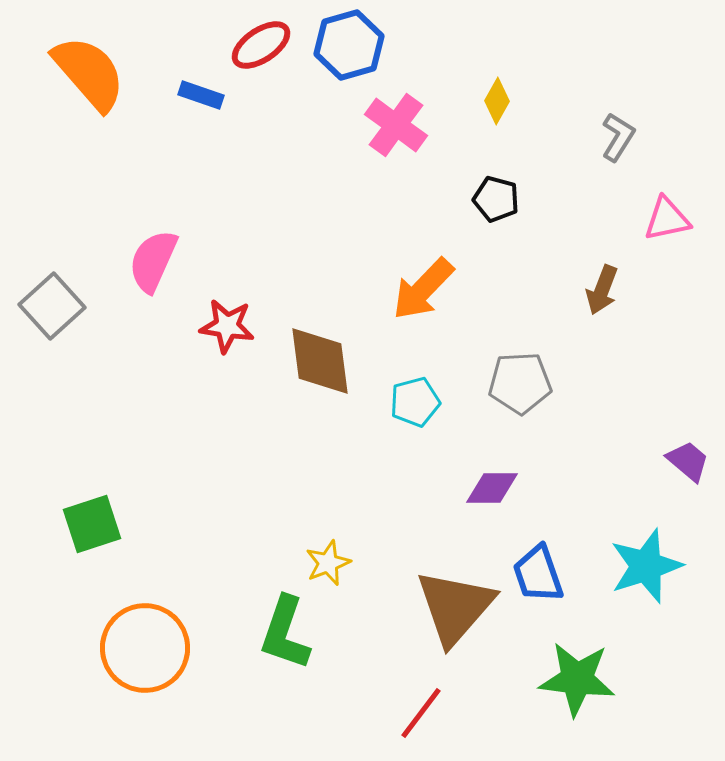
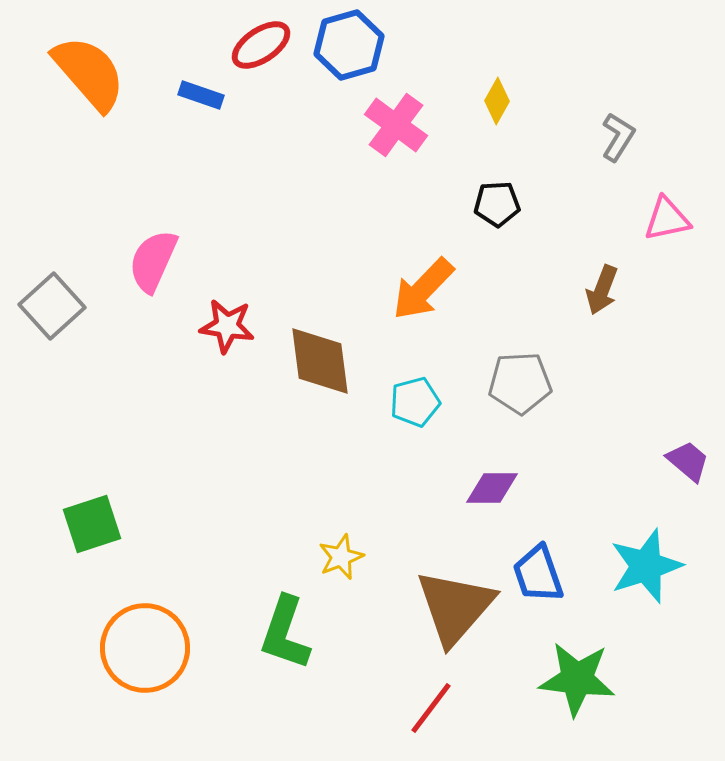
black pentagon: moved 1 px right, 5 px down; rotated 18 degrees counterclockwise
yellow star: moved 13 px right, 6 px up
red line: moved 10 px right, 5 px up
